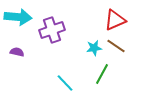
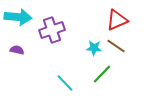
red triangle: moved 2 px right
cyan star: rotated 14 degrees clockwise
purple semicircle: moved 2 px up
green line: rotated 15 degrees clockwise
